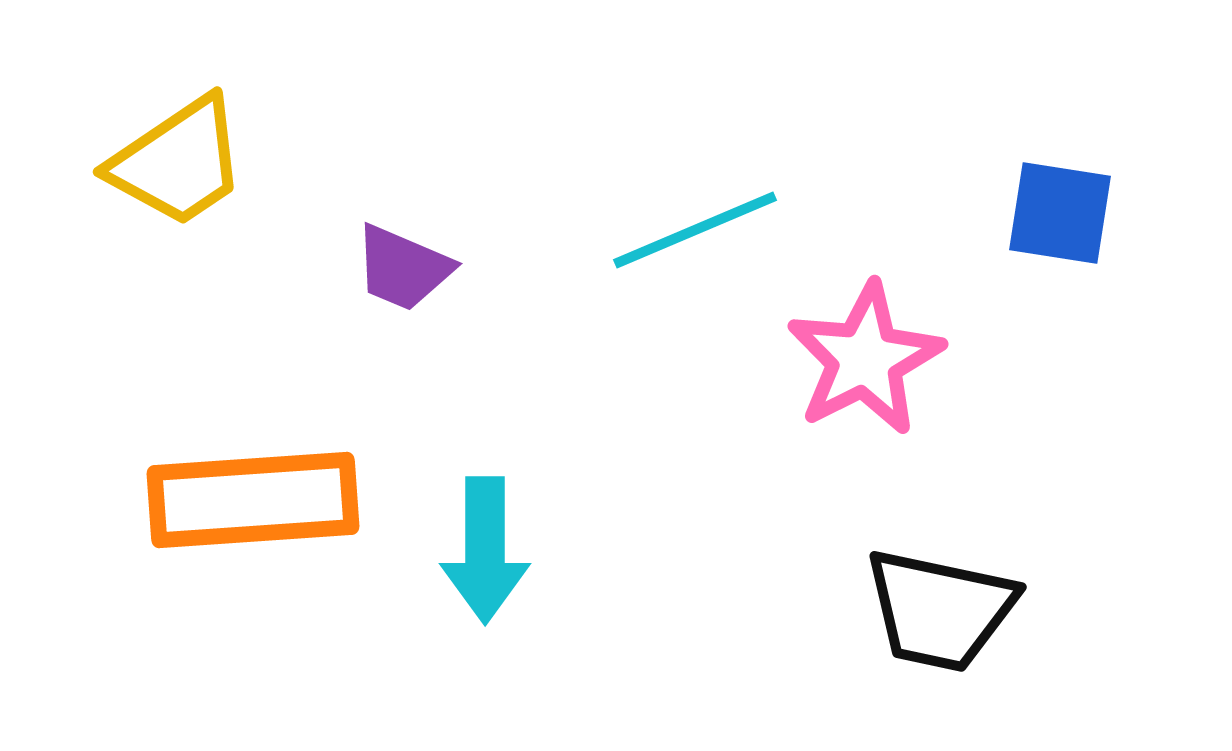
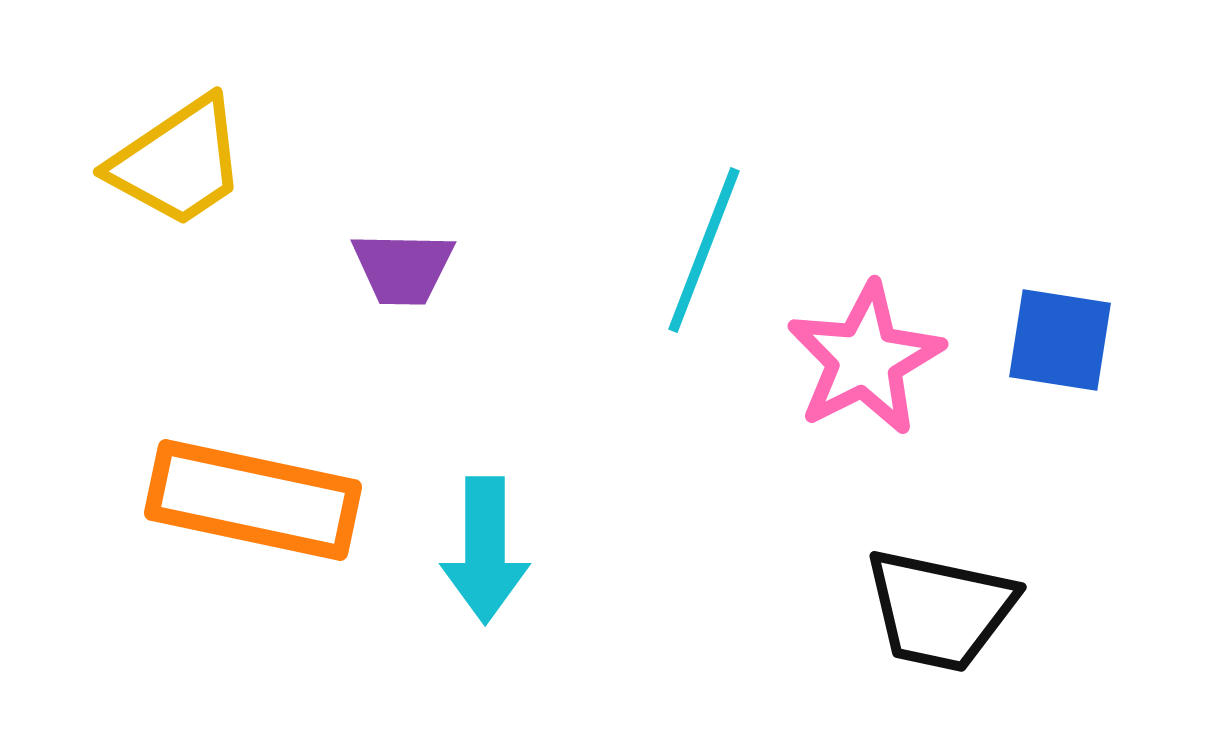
blue square: moved 127 px down
cyan line: moved 9 px right, 20 px down; rotated 46 degrees counterclockwise
purple trapezoid: rotated 22 degrees counterclockwise
orange rectangle: rotated 16 degrees clockwise
